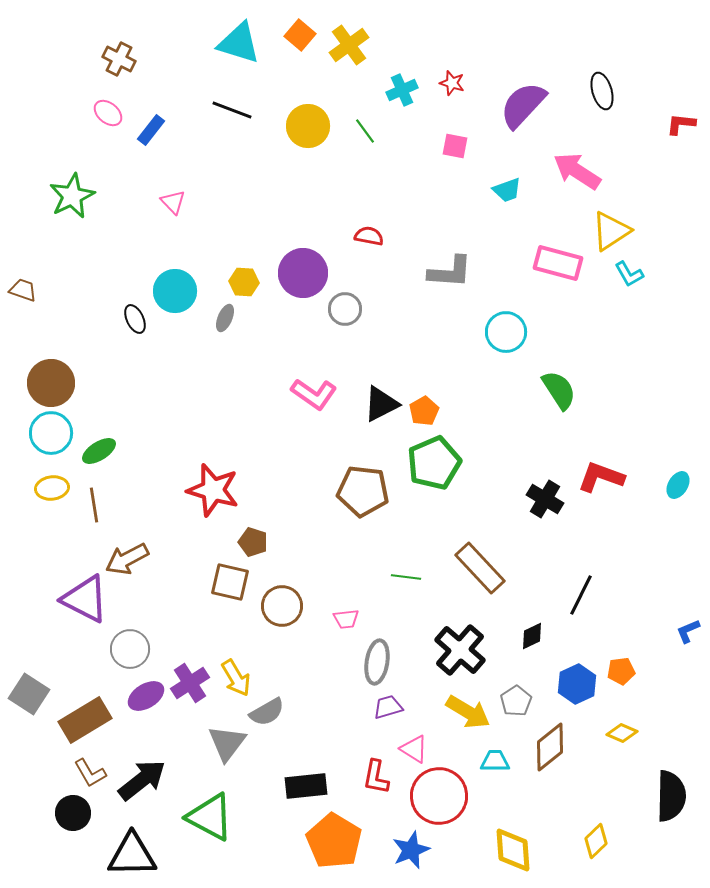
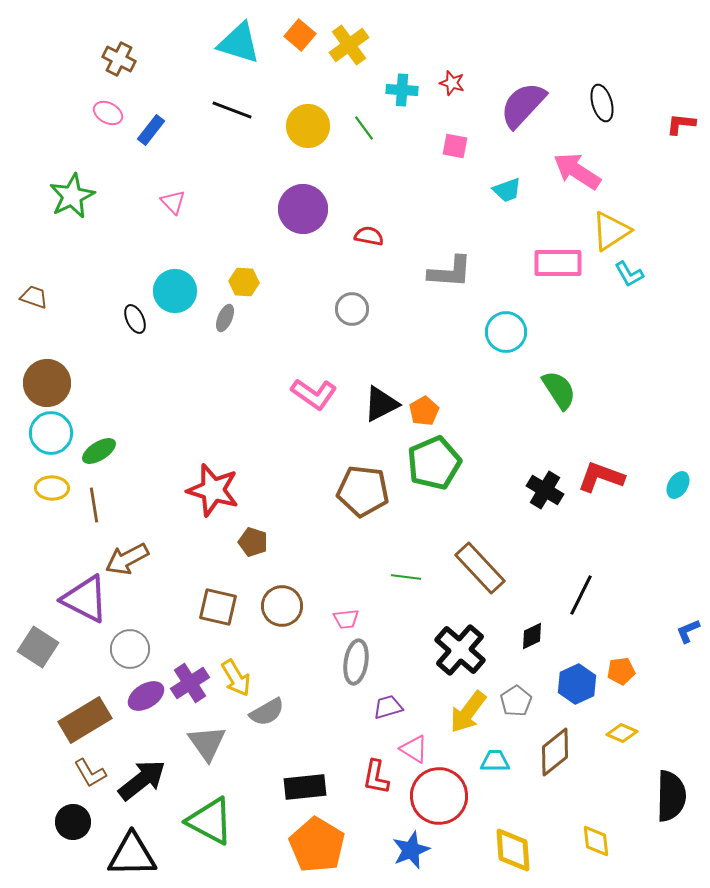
cyan cross at (402, 90): rotated 28 degrees clockwise
black ellipse at (602, 91): moved 12 px down
pink ellipse at (108, 113): rotated 12 degrees counterclockwise
green line at (365, 131): moved 1 px left, 3 px up
pink rectangle at (558, 263): rotated 15 degrees counterclockwise
purple circle at (303, 273): moved 64 px up
brown trapezoid at (23, 290): moved 11 px right, 7 px down
gray circle at (345, 309): moved 7 px right
brown circle at (51, 383): moved 4 px left
yellow ellipse at (52, 488): rotated 8 degrees clockwise
black cross at (545, 499): moved 9 px up
brown square at (230, 582): moved 12 px left, 25 px down
gray ellipse at (377, 662): moved 21 px left
gray square at (29, 694): moved 9 px right, 47 px up
yellow arrow at (468, 712): rotated 96 degrees clockwise
gray triangle at (227, 743): moved 20 px left; rotated 12 degrees counterclockwise
brown diamond at (550, 747): moved 5 px right, 5 px down
black rectangle at (306, 786): moved 1 px left, 1 px down
black circle at (73, 813): moved 9 px down
green triangle at (210, 817): moved 4 px down
orange pentagon at (334, 841): moved 17 px left, 4 px down
yellow diamond at (596, 841): rotated 52 degrees counterclockwise
